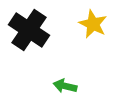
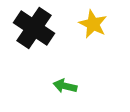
black cross: moved 5 px right, 2 px up
